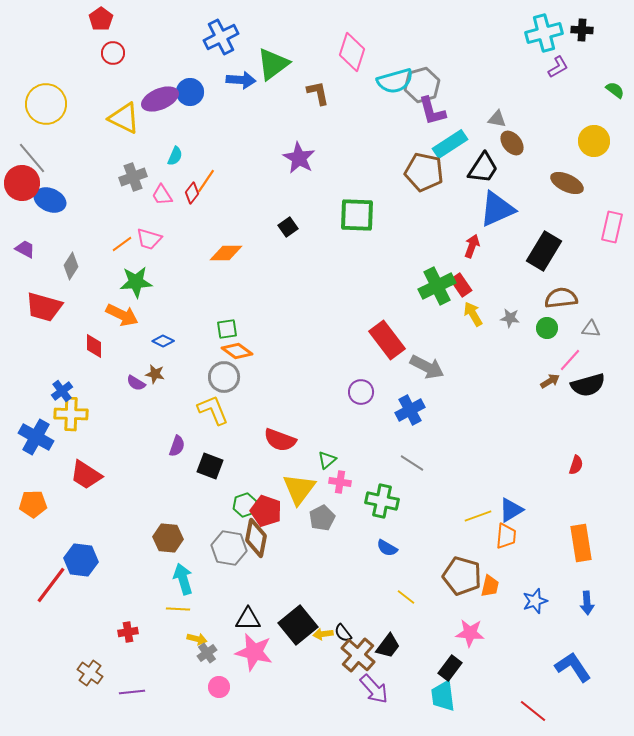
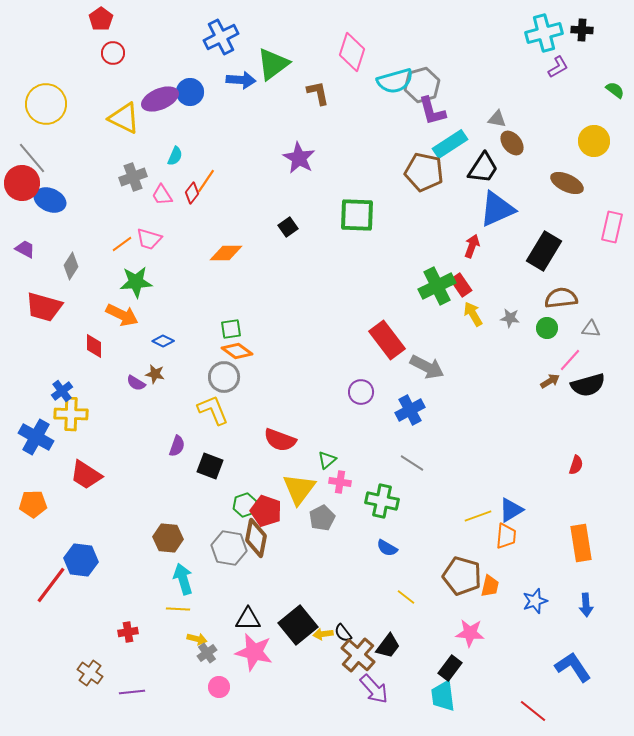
green square at (227, 329): moved 4 px right
blue arrow at (587, 603): moved 1 px left, 2 px down
